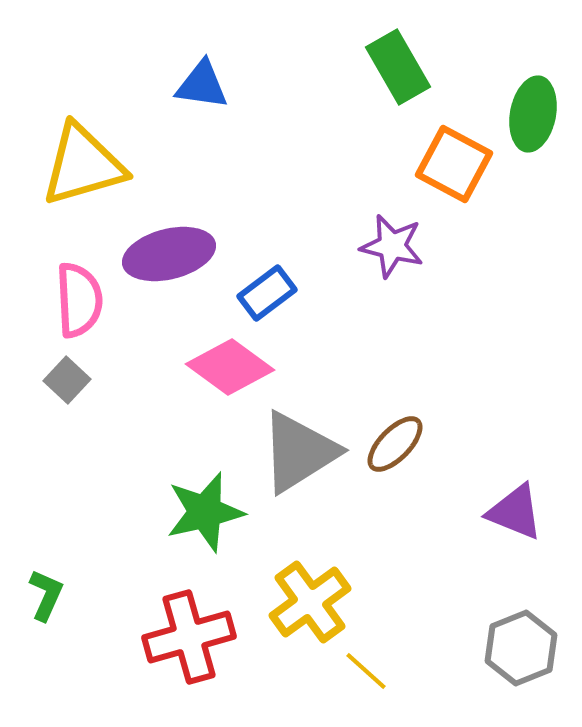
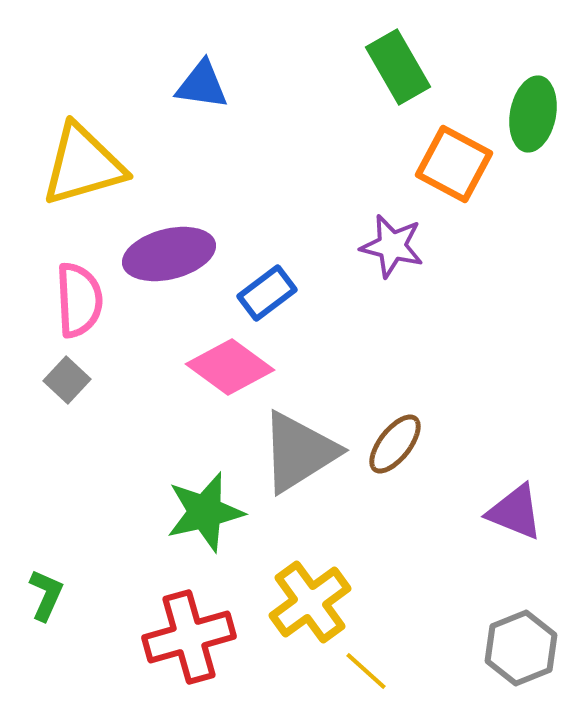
brown ellipse: rotated 6 degrees counterclockwise
